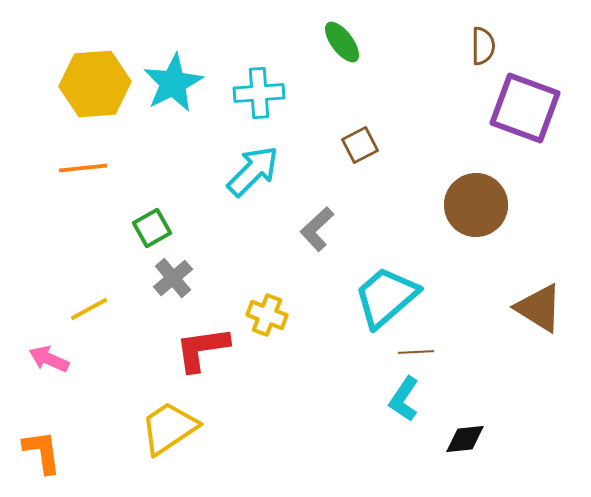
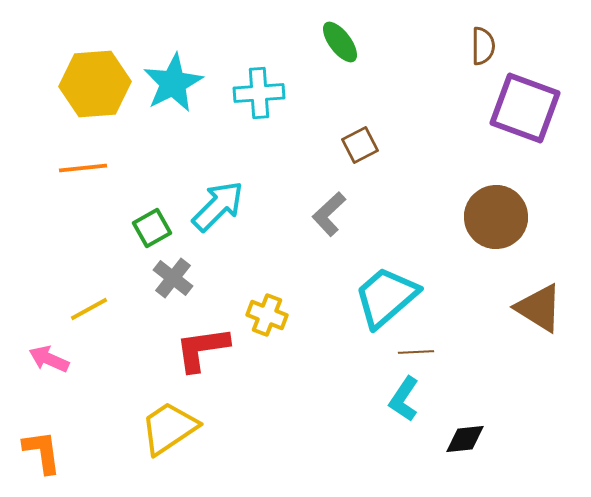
green ellipse: moved 2 px left
cyan arrow: moved 35 px left, 35 px down
brown circle: moved 20 px right, 12 px down
gray L-shape: moved 12 px right, 15 px up
gray cross: rotated 12 degrees counterclockwise
